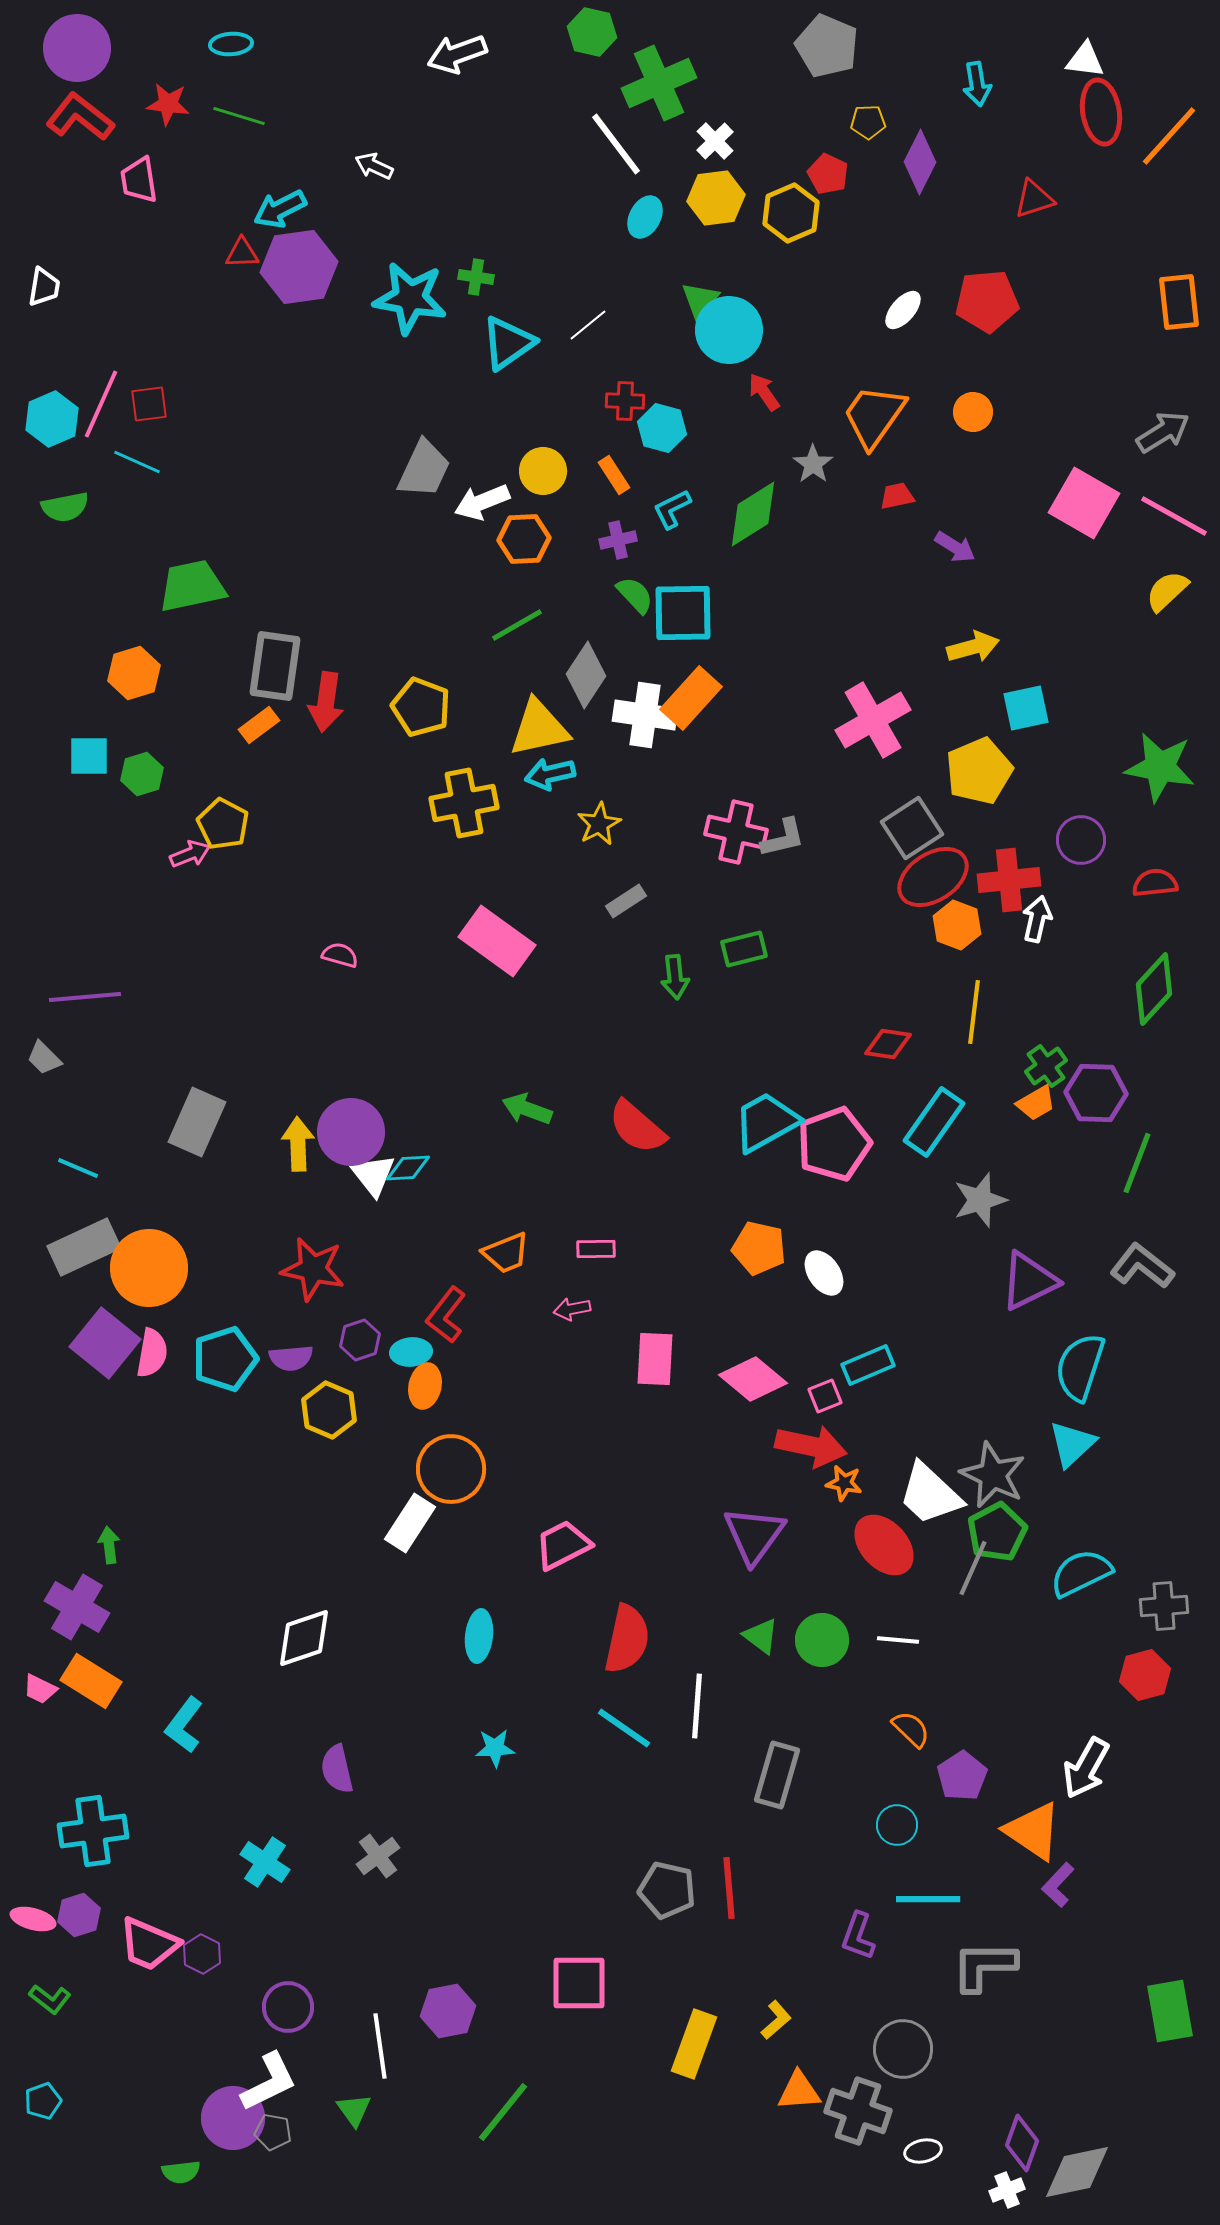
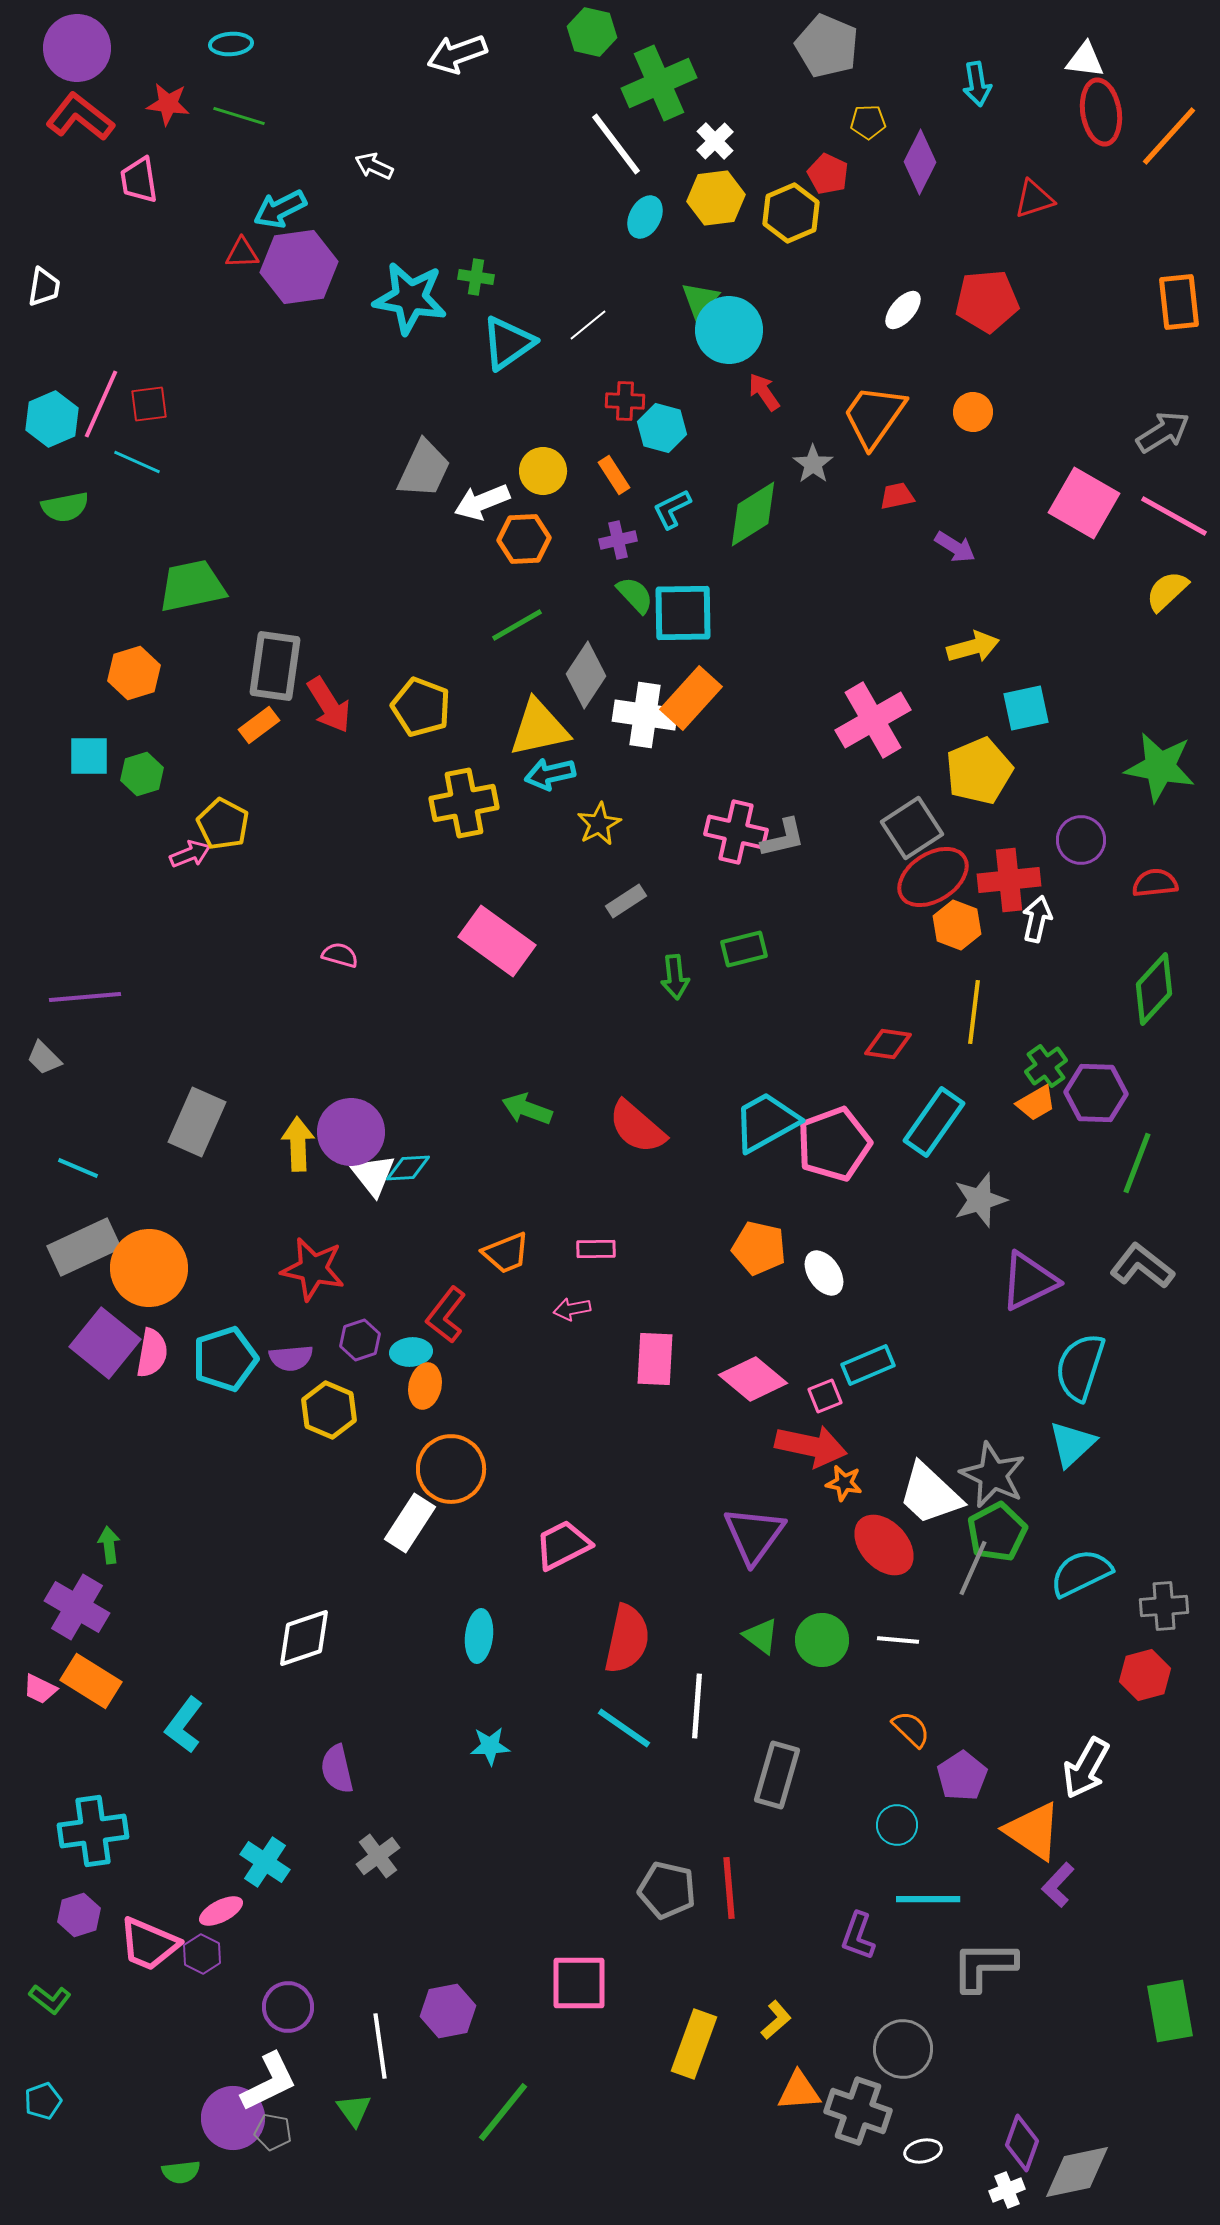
red arrow at (326, 702): moved 3 px right, 3 px down; rotated 40 degrees counterclockwise
cyan star at (495, 1748): moved 5 px left, 2 px up
pink ellipse at (33, 1919): moved 188 px right, 8 px up; rotated 42 degrees counterclockwise
